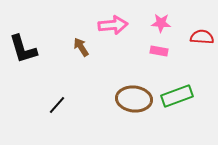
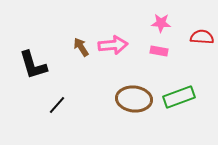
pink arrow: moved 20 px down
black L-shape: moved 10 px right, 16 px down
green rectangle: moved 2 px right, 1 px down
